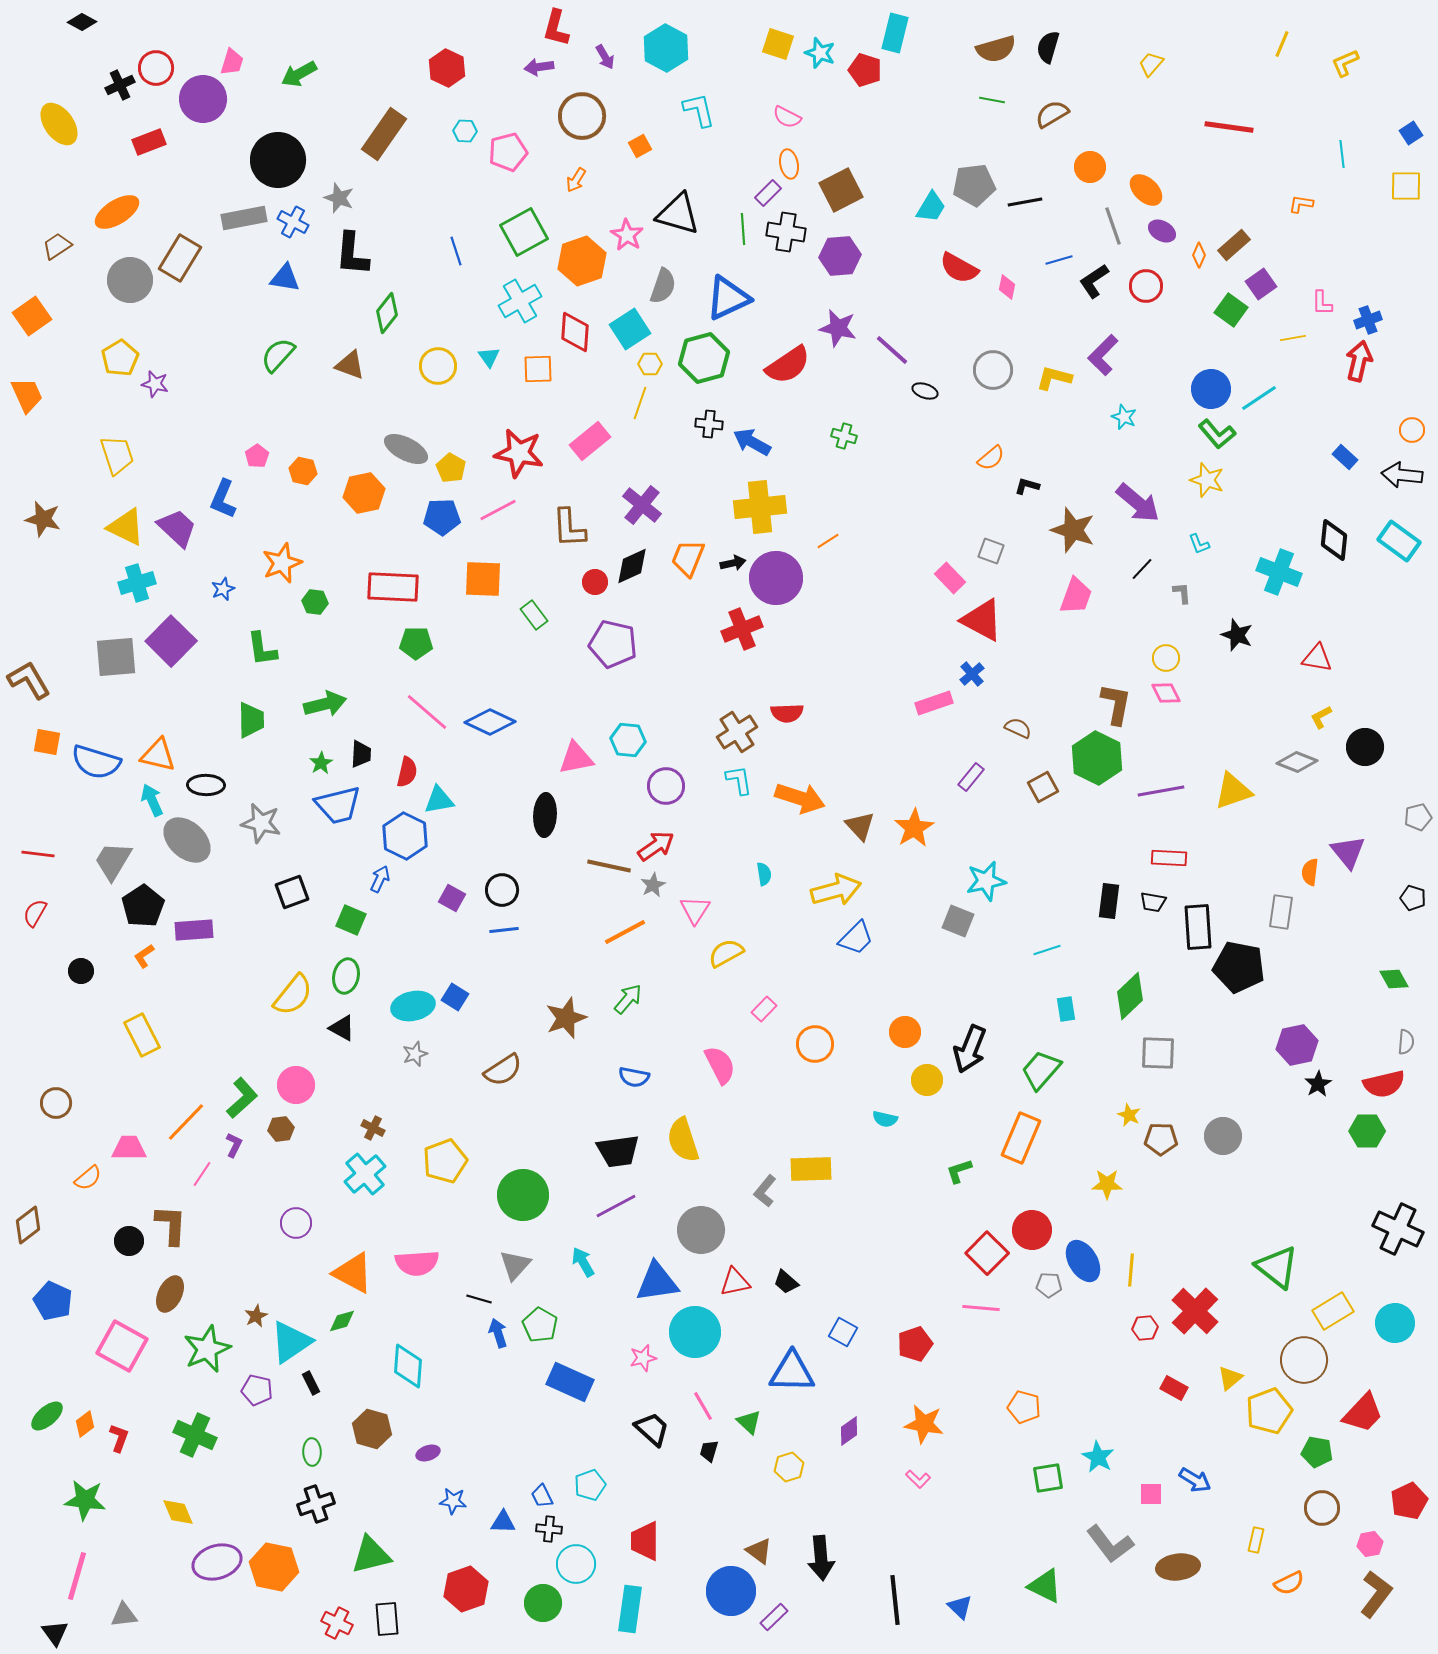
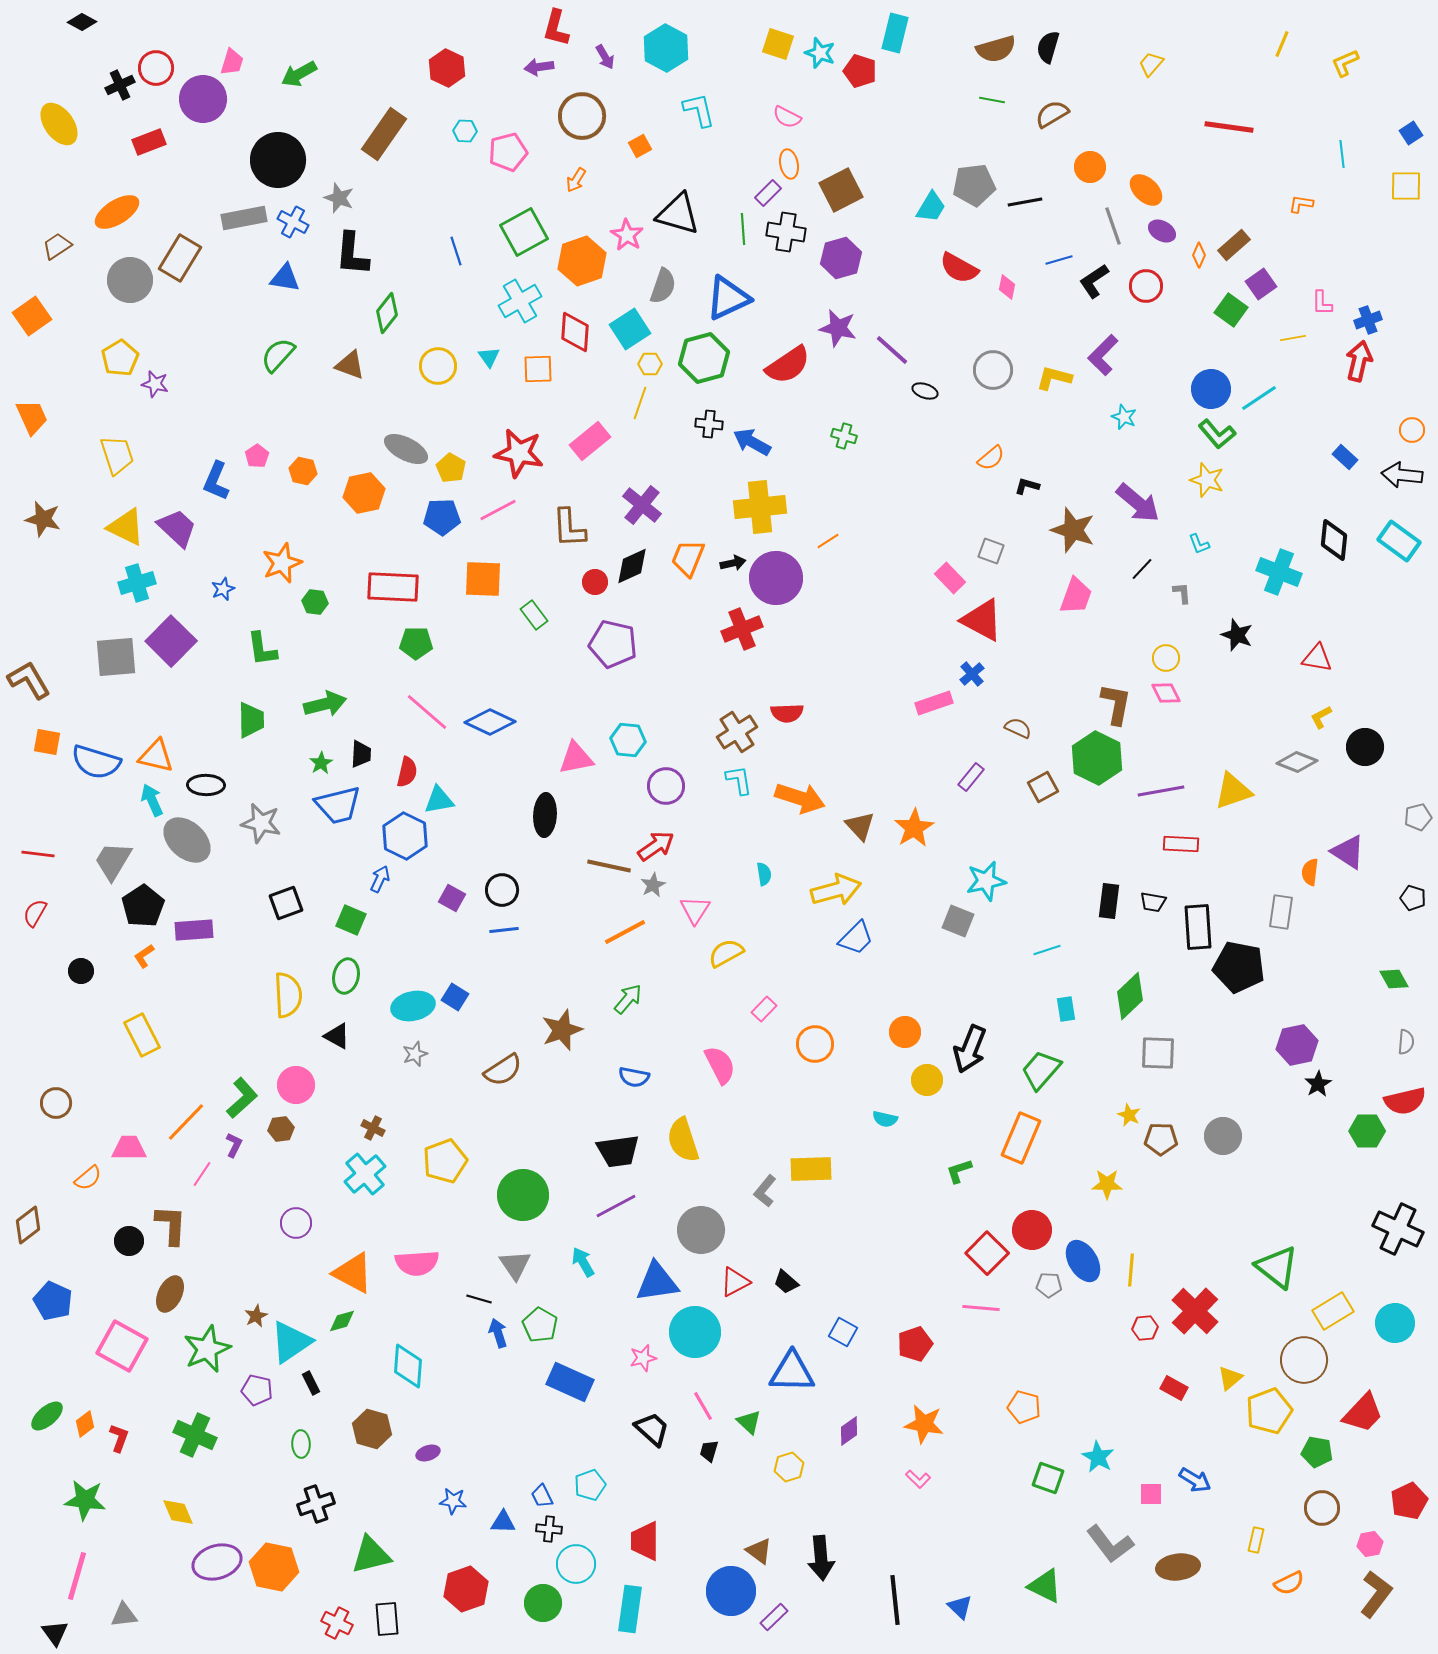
red pentagon at (865, 70): moved 5 px left, 1 px down
purple hexagon at (840, 256): moved 1 px right, 2 px down; rotated 12 degrees counterclockwise
orange trapezoid at (27, 395): moved 5 px right, 22 px down
blue L-shape at (223, 499): moved 7 px left, 18 px up
orange triangle at (158, 755): moved 2 px left, 1 px down
purple triangle at (1348, 852): rotated 18 degrees counterclockwise
red rectangle at (1169, 858): moved 12 px right, 14 px up
black square at (292, 892): moved 6 px left, 11 px down
yellow semicircle at (293, 995): moved 5 px left; rotated 42 degrees counterclockwise
brown star at (566, 1018): moved 4 px left, 12 px down
black triangle at (342, 1028): moved 5 px left, 8 px down
red semicircle at (1384, 1084): moved 21 px right, 17 px down
gray triangle at (515, 1265): rotated 16 degrees counterclockwise
red triangle at (735, 1282): rotated 16 degrees counterclockwise
green ellipse at (312, 1452): moved 11 px left, 8 px up
green square at (1048, 1478): rotated 28 degrees clockwise
